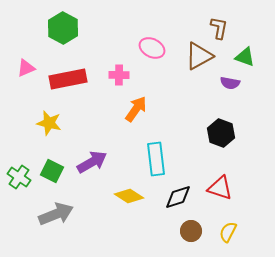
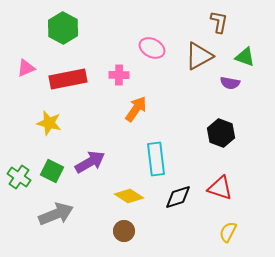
brown L-shape: moved 6 px up
purple arrow: moved 2 px left
brown circle: moved 67 px left
